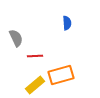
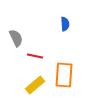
blue semicircle: moved 2 px left, 1 px down
red line: rotated 14 degrees clockwise
orange rectangle: moved 3 px right; rotated 70 degrees counterclockwise
